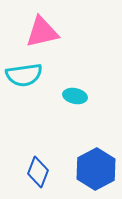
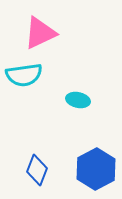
pink triangle: moved 2 px left, 1 px down; rotated 12 degrees counterclockwise
cyan ellipse: moved 3 px right, 4 px down
blue diamond: moved 1 px left, 2 px up
